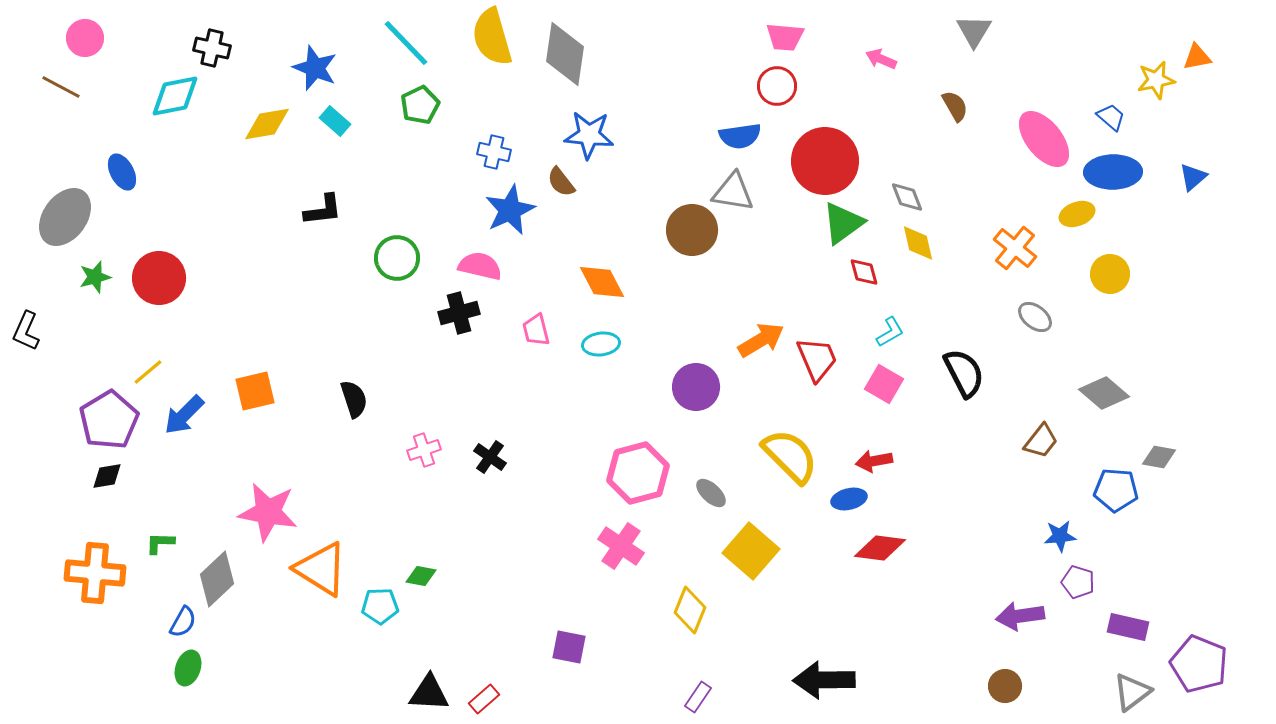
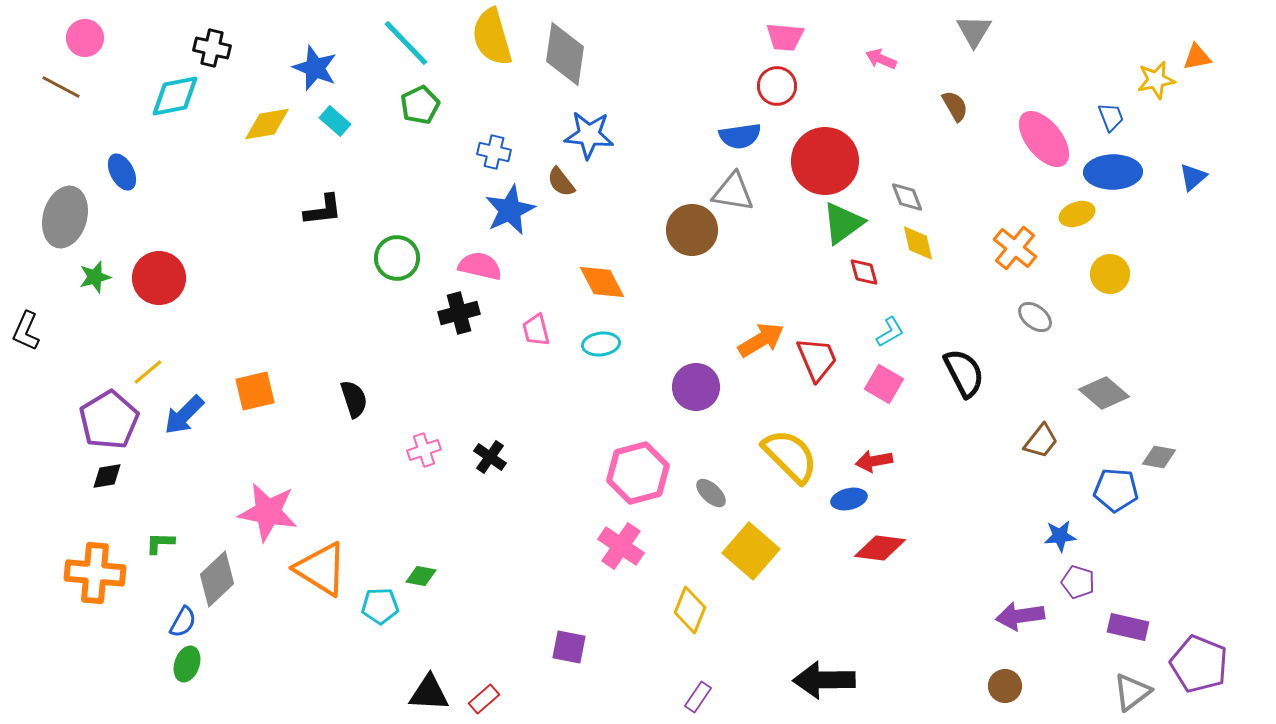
blue trapezoid at (1111, 117): rotated 28 degrees clockwise
gray ellipse at (65, 217): rotated 20 degrees counterclockwise
green ellipse at (188, 668): moved 1 px left, 4 px up
